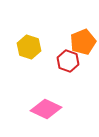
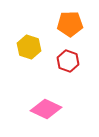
orange pentagon: moved 13 px left, 18 px up; rotated 20 degrees clockwise
